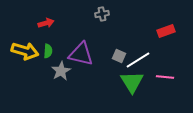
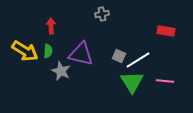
red arrow: moved 5 px right, 3 px down; rotated 77 degrees counterclockwise
red rectangle: rotated 30 degrees clockwise
yellow arrow: rotated 16 degrees clockwise
gray star: rotated 18 degrees counterclockwise
pink line: moved 4 px down
